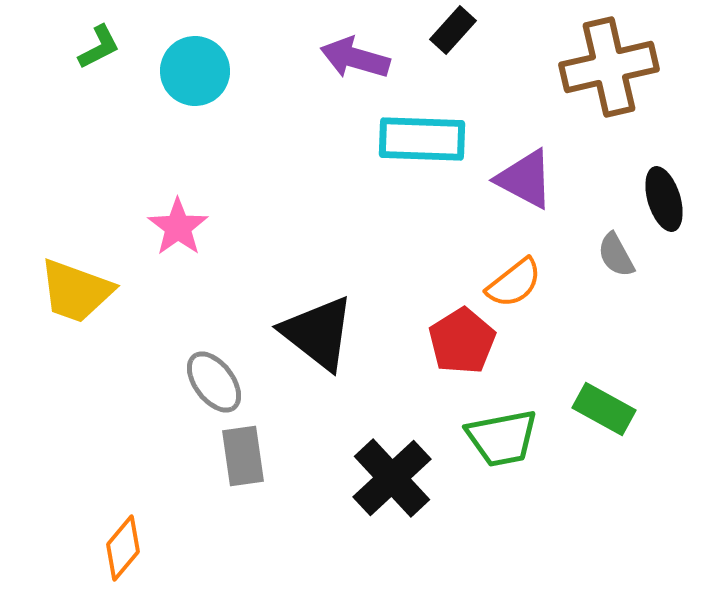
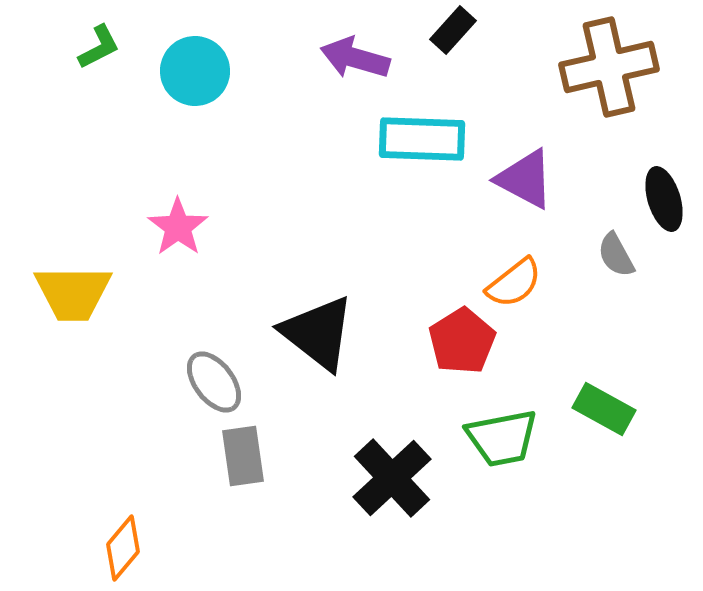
yellow trapezoid: moved 3 px left, 2 px down; rotated 20 degrees counterclockwise
